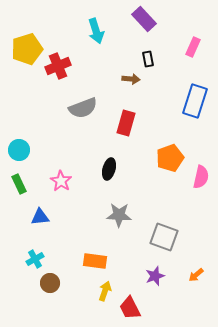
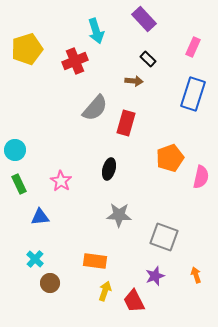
black rectangle: rotated 35 degrees counterclockwise
red cross: moved 17 px right, 5 px up
brown arrow: moved 3 px right, 2 px down
blue rectangle: moved 2 px left, 7 px up
gray semicircle: moved 12 px right; rotated 28 degrees counterclockwise
cyan circle: moved 4 px left
cyan cross: rotated 18 degrees counterclockwise
orange arrow: rotated 112 degrees clockwise
red trapezoid: moved 4 px right, 7 px up
